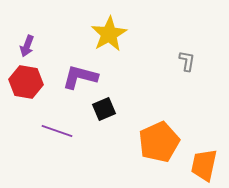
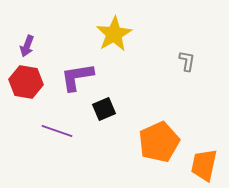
yellow star: moved 5 px right
purple L-shape: moved 3 px left; rotated 24 degrees counterclockwise
